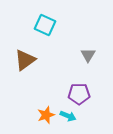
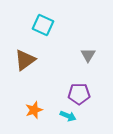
cyan square: moved 2 px left
orange star: moved 12 px left, 5 px up
